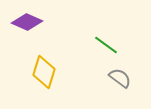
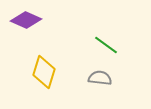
purple diamond: moved 1 px left, 2 px up
gray semicircle: moved 20 px left; rotated 30 degrees counterclockwise
